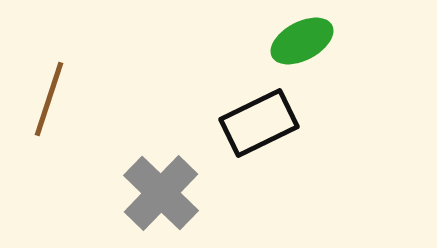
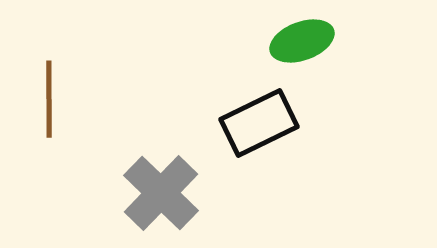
green ellipse: rotated 8 degrees clockwise
brown line: rotated 18 degrees counterclockwise
